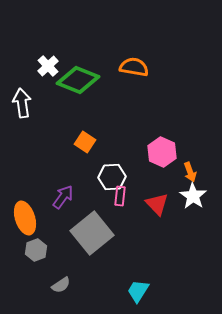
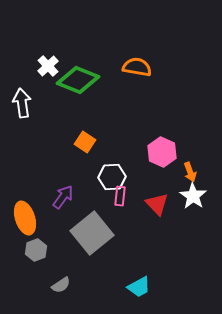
orange semicircle: moved 3 px right
cyan trapezoid: moved 1 px right, 4 px up; rotated 150 degrees counterclockwise
